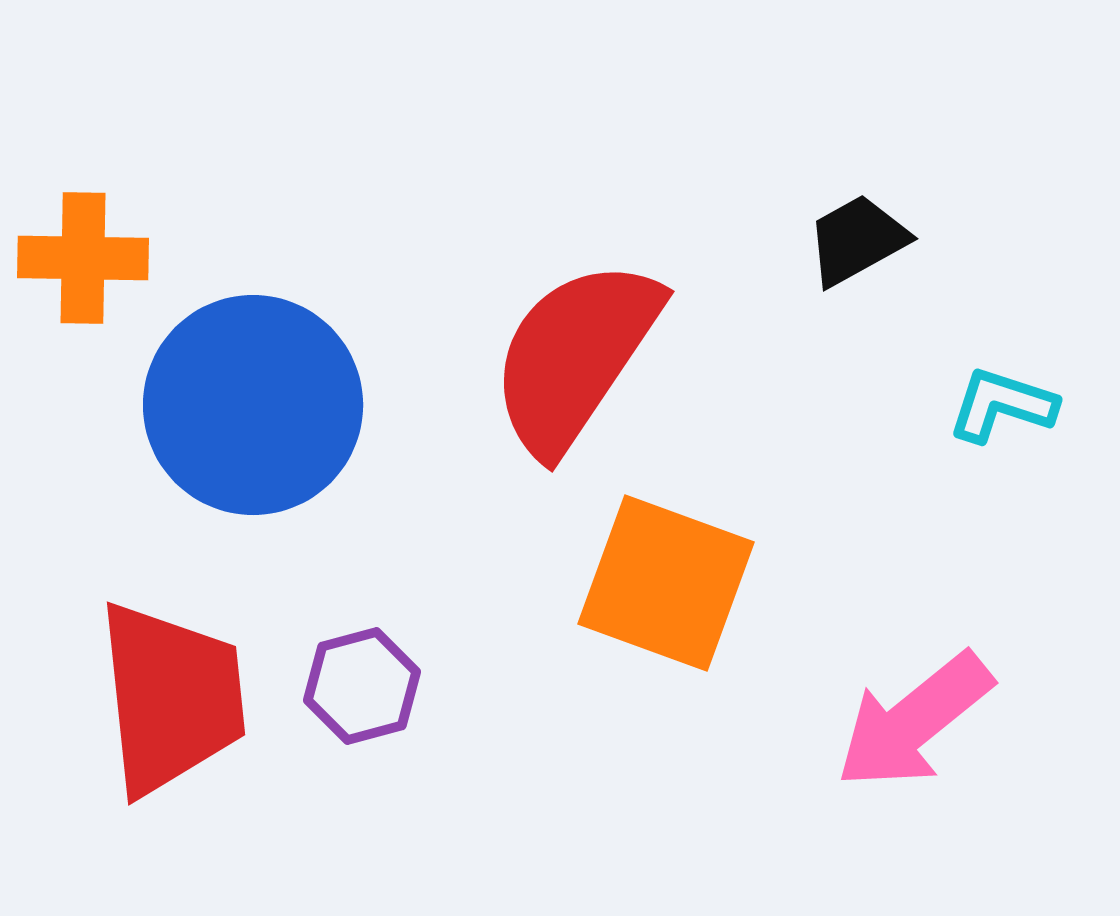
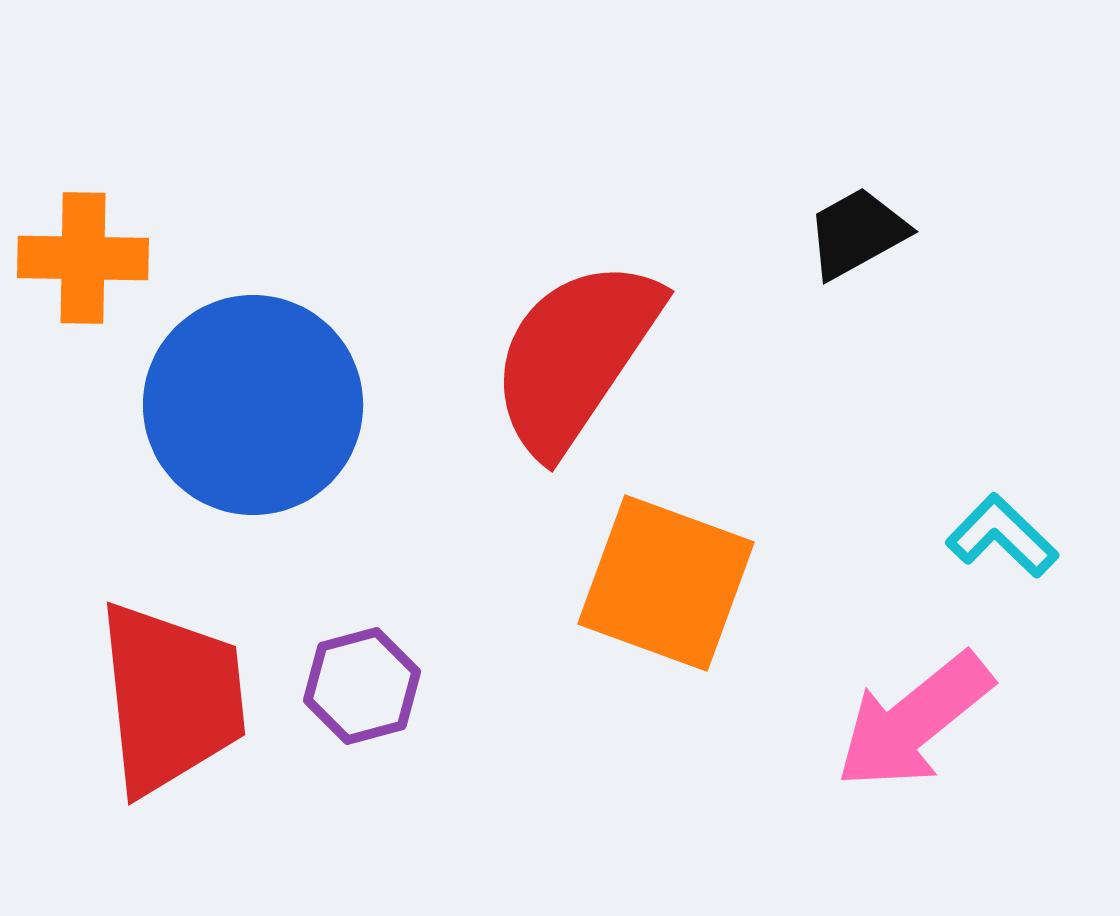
black trapezoid: moved 7 px up
cyan L-shape: moved 131 px down; rotated 26 degrees clockwise
